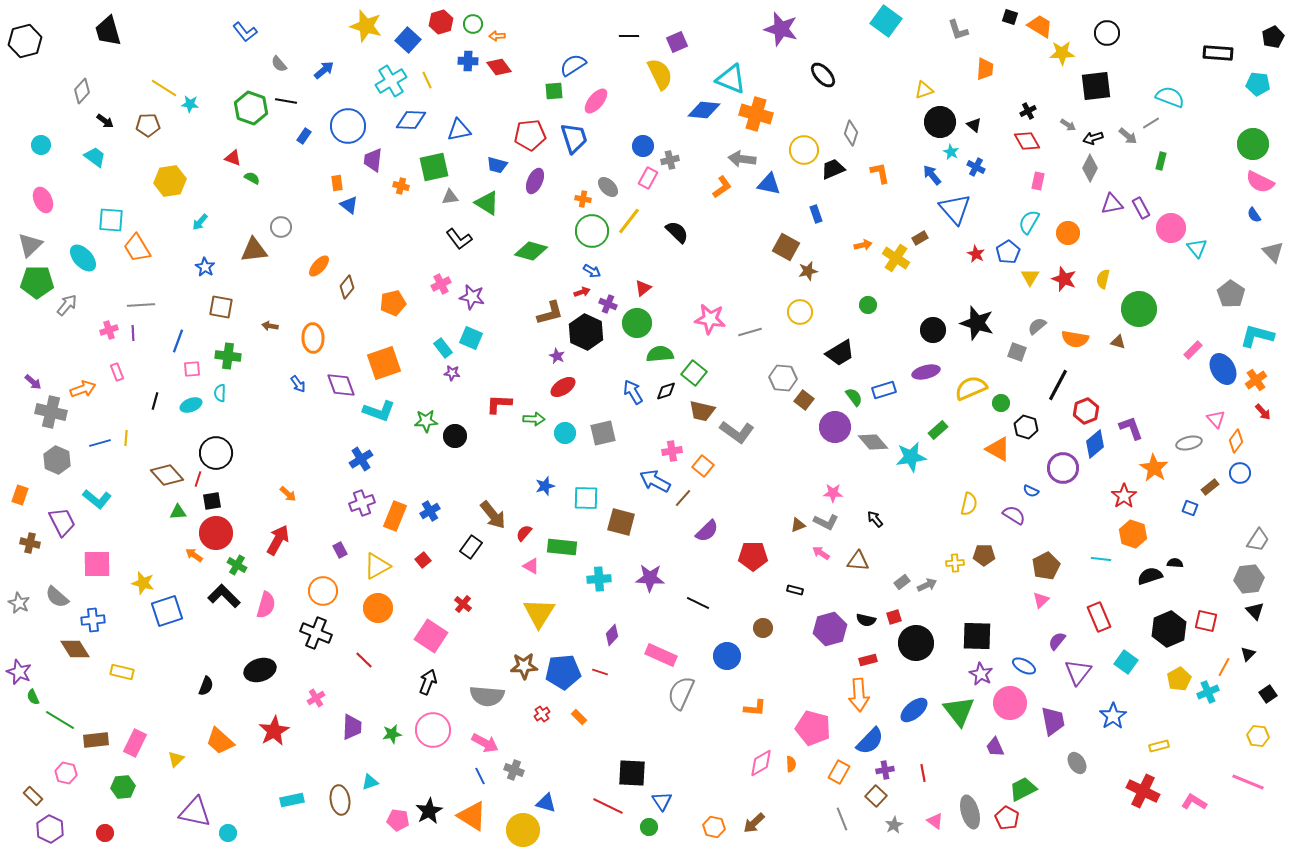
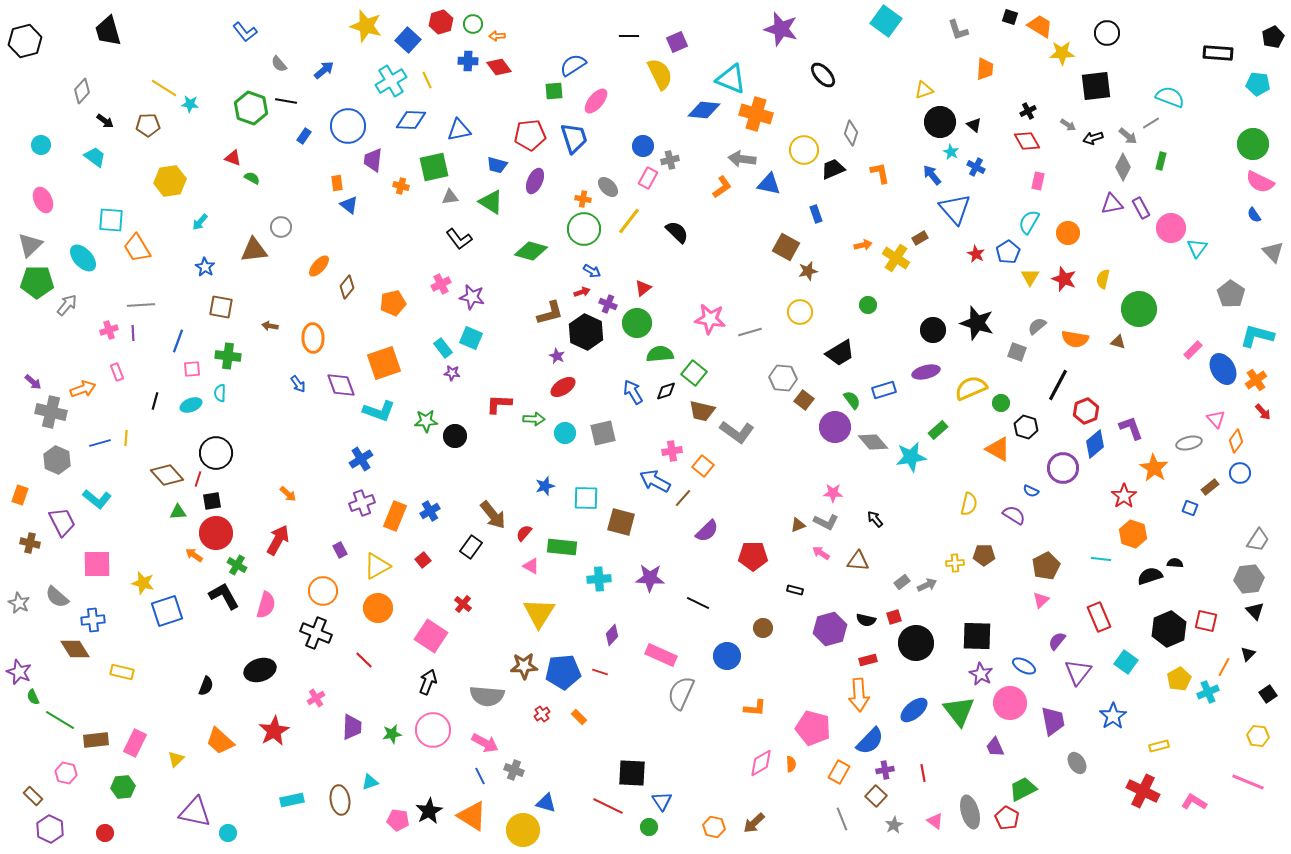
gray diamond at (1090, 168): moved 33 px right, 1 px up
green triangle at (487, 203): moved 4 px right, 1 px up
green circle at (592, 231): moved 8 px left, 2 px up
cyan triangle at (1197, 248): rotated 15 degrees clockwise
green semicircle at (854, 397): moved 2 px left, 3 px down
black L-shape at (224, 596): rotated 16 degrees clockwise
